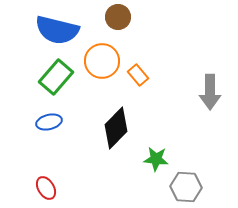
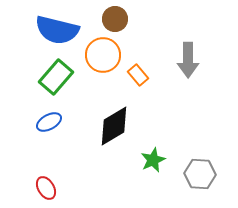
brown circle: moved 3 px left, 2 px down
orange circle: moved 1 px right, 6 px up
gray arrow: moved 22 px left, 32 px up
blue ellipse: rotated 15 degrees counterclockwise
black diamond: moved 2 px left, 2 px up; rotated 15 degrees clockwise
green star: moved 3 px left, 1 px down; rotated 30 degrees counterclockwise
gray hexagon: moved 14 px right, 13 px up
